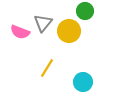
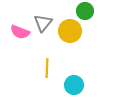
yellow circle: moved 1 px right
yellow line: rotated 30 degrees counterclockwise
cyan circle: moved 9 px left, 3 px down
